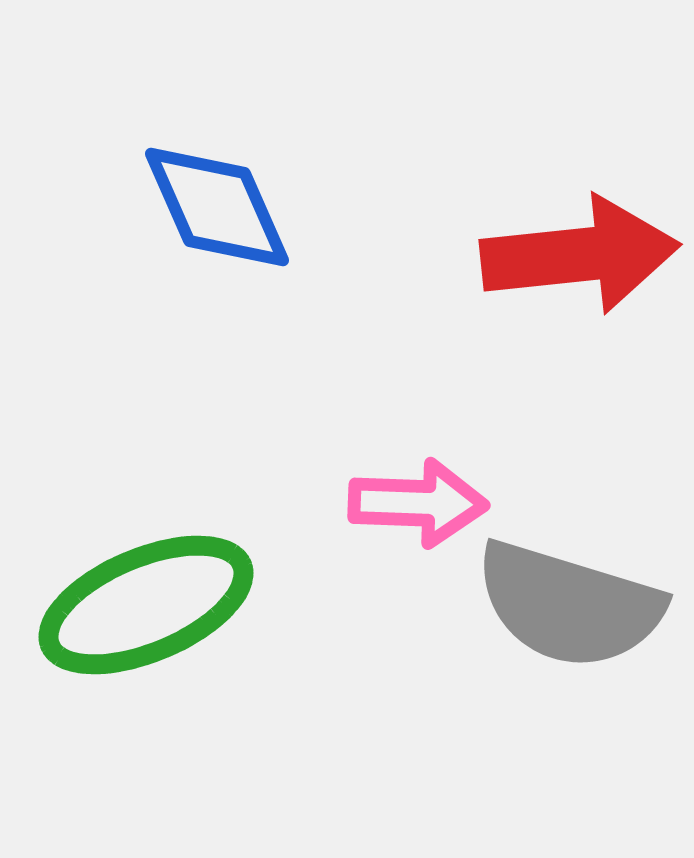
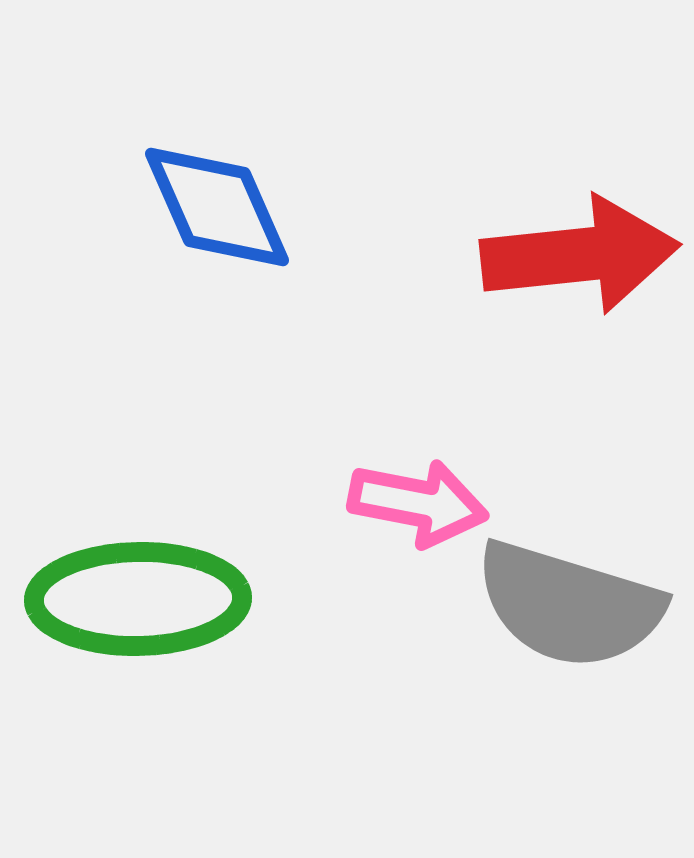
pink arrow: rotated 9 degrees clockwise
green ellipse: moved 8 px left, 6 px up; rotated 22 degrees clockwise
